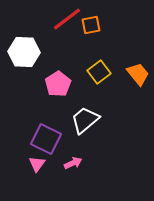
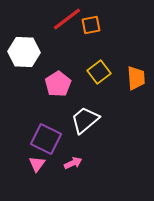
orange trapezoid: moved 2 px left, 4 px down; rotated 35 degrees clockwise
